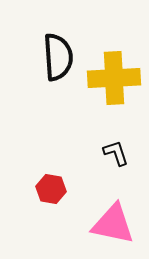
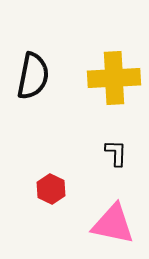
black semicircle: moved 25 px left, 19 px down; rotated 15 degrees clockwise
black L-shape: rotated 20 degrees clockwise
red hexagon: rotated 16 degrees clockwise
